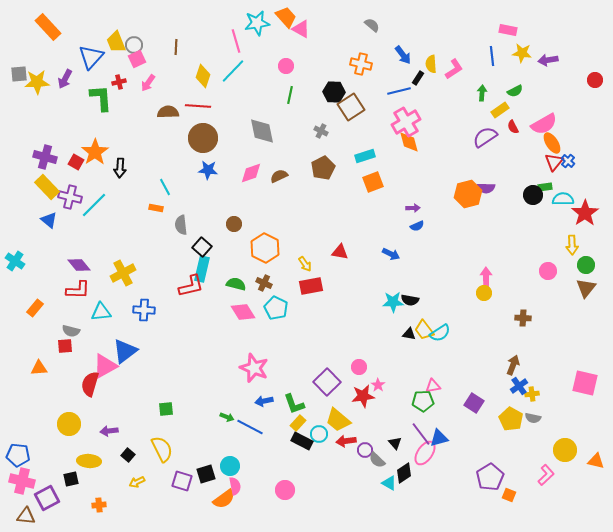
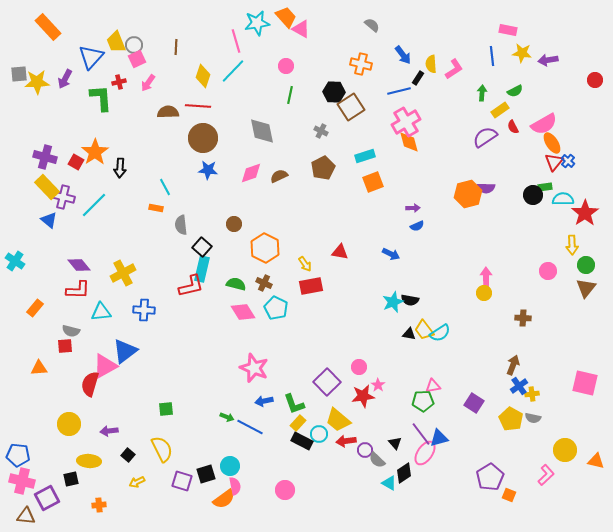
purple cross at (70, 197): moved 7 px left
cyan star at (393, 302): rotated 20 degrees counterclockwise
